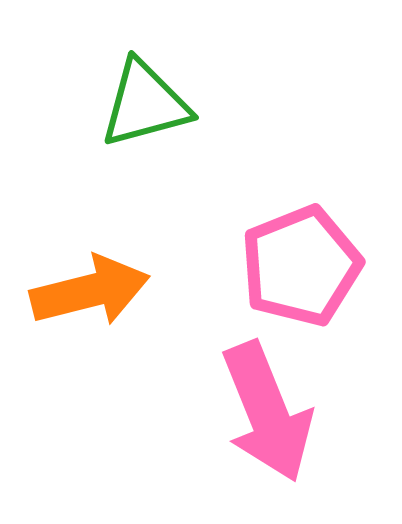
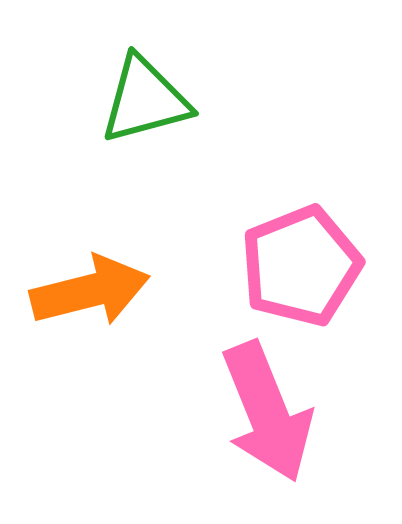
green triangle: moved 4 px up
